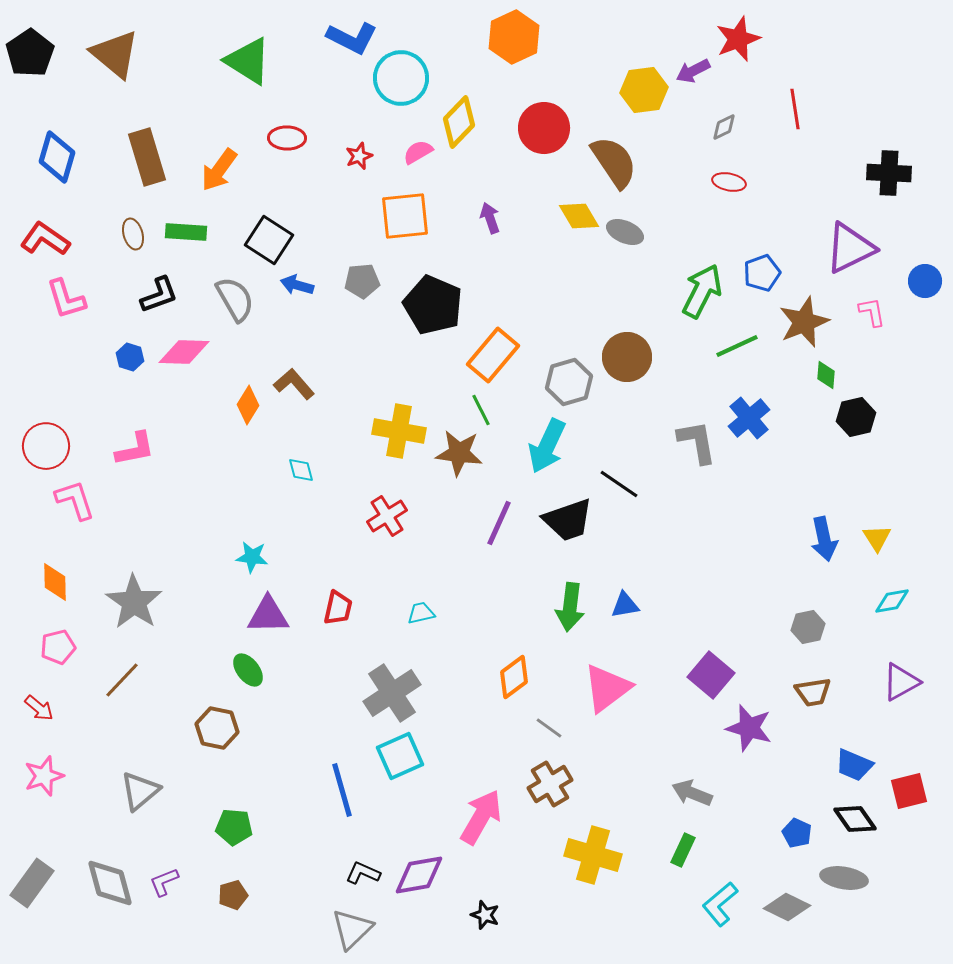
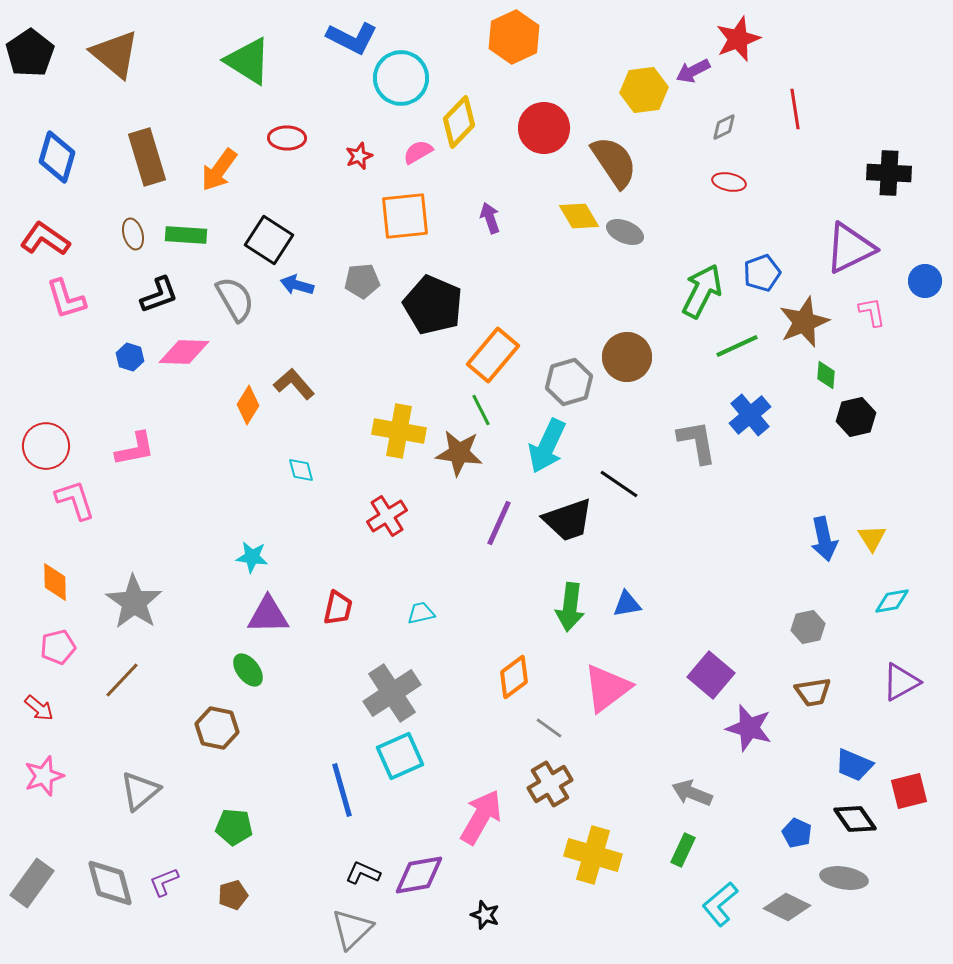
green rectangle at (186, 232): moved 3 px down
blue cross at (749, 418): moved 1 px right, 3 px up
yellow triangle at (877, 538): moved 5 px left
blue triangle at (625, 605): moved 2 px right, 1 px up
